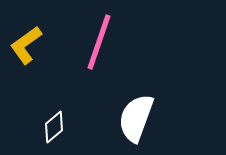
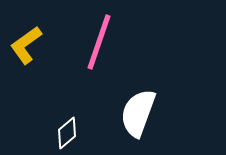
white semicircle: moved 2 px right, 5 px up
white diamond: moved 13 px right, 6 px down
